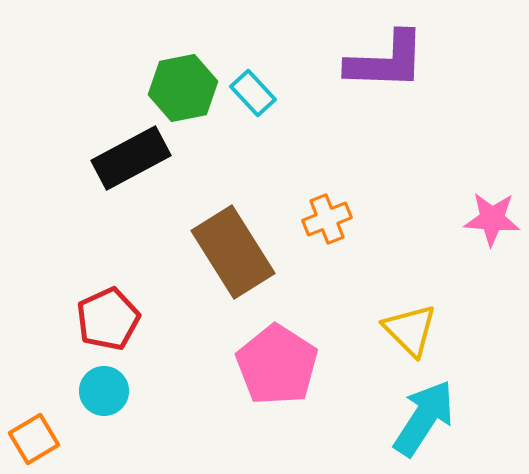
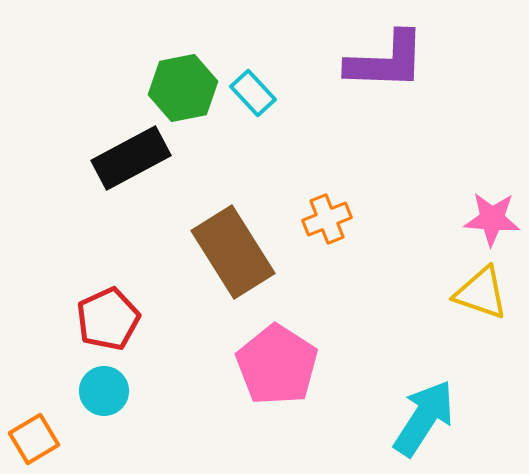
yellow triangle: moved 71 px right, 37 px up; rotated 26 degrees counterclockwise
